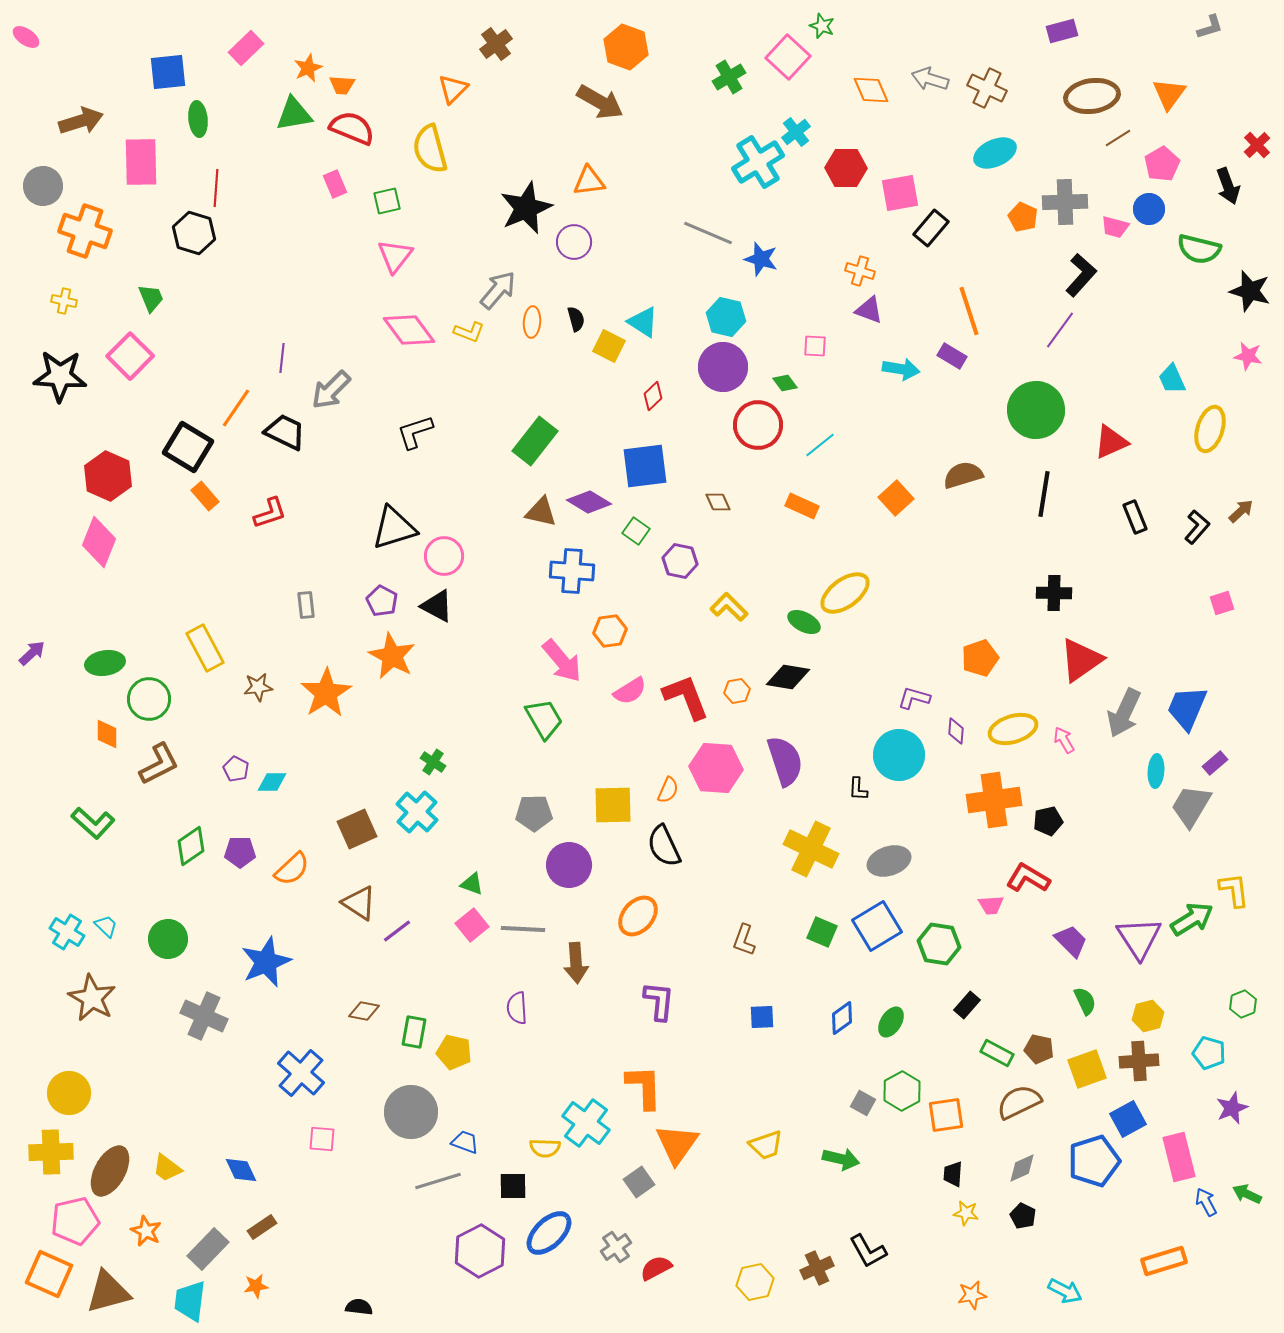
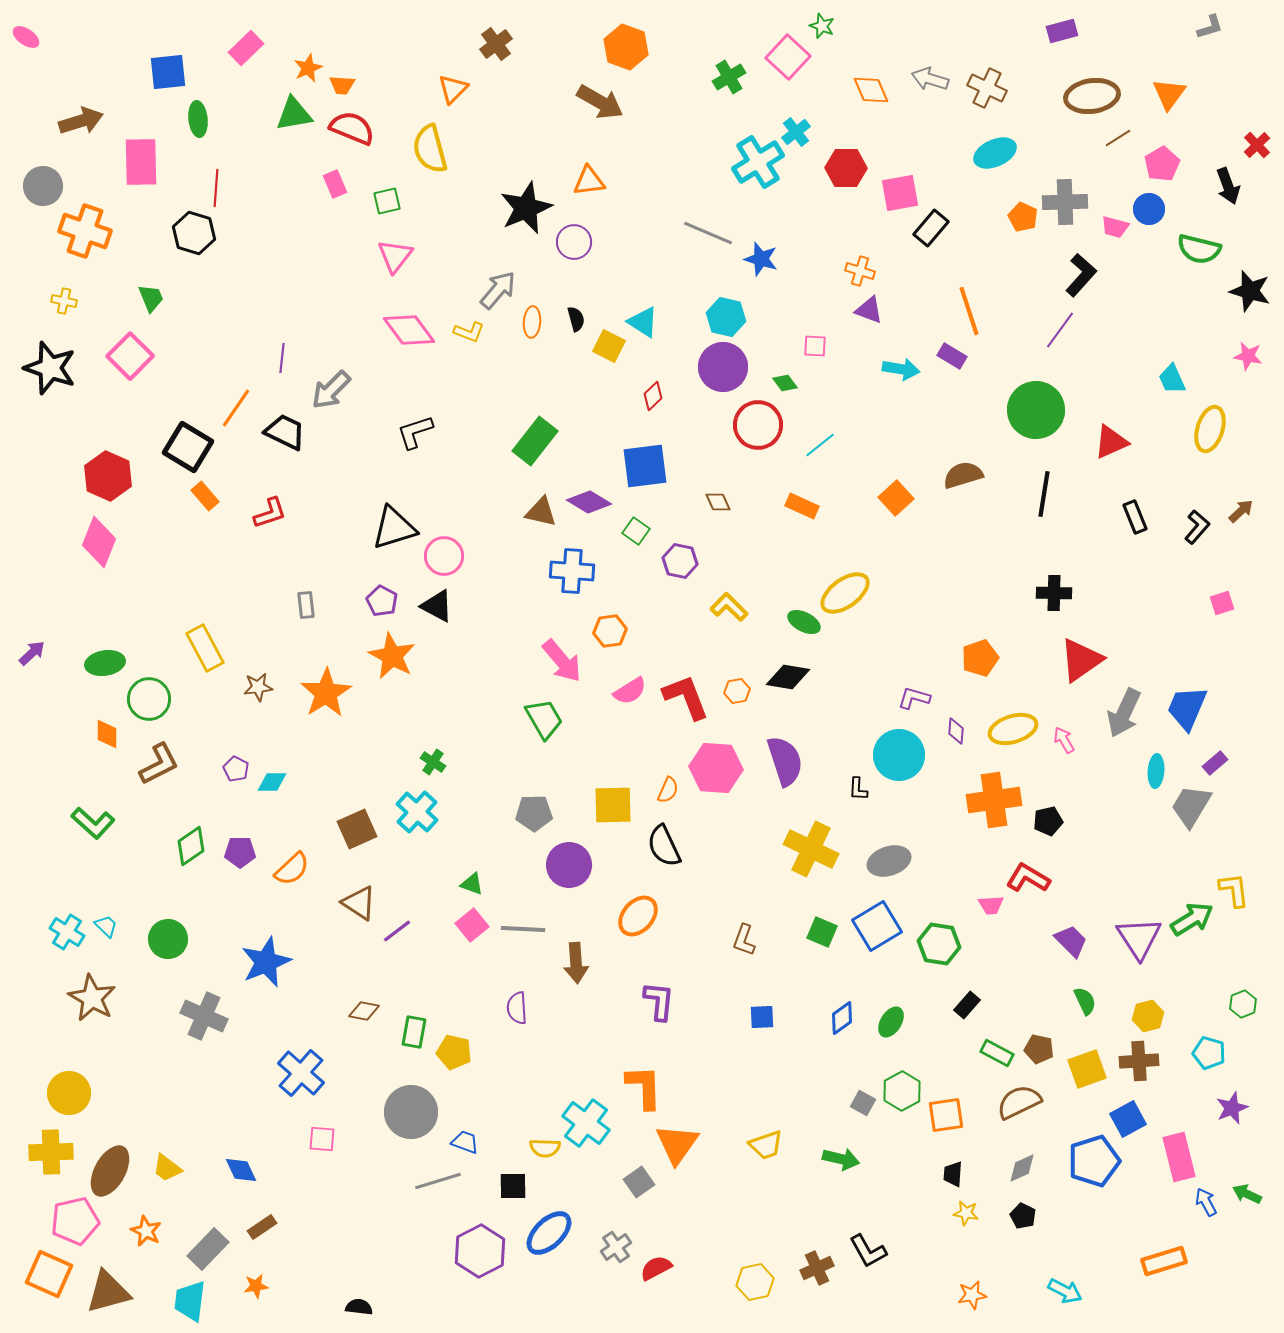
black star at (60, 376): moved 10 px left, 8 px up; rotated 16 degrees clockwise
